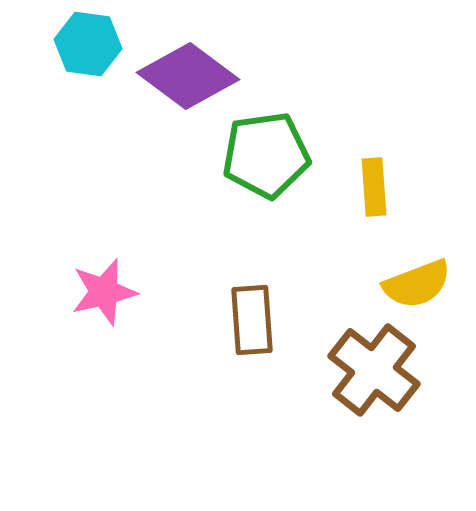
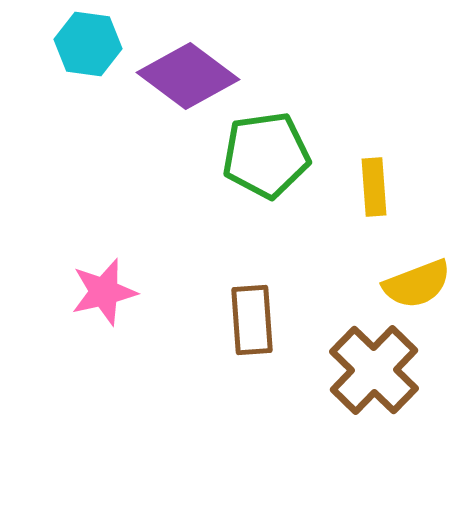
brown cross: rotated 6 degrees clockwise
